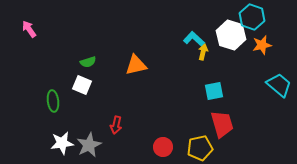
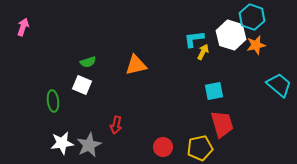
pink arrow: moved 6 px left, 2 px up; rotated 54 degrees clockwise
cyan L-shape: rotated 50 degrees counterclockwise
orange star: moved 6 px left
yellow arrow: rotated 14 degrees clockwise
